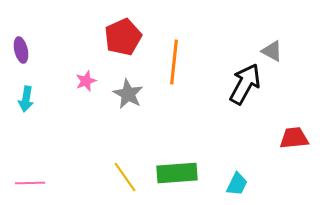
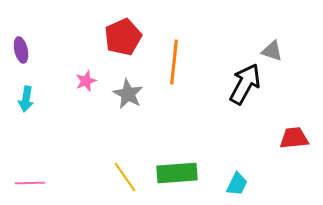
gray triangle: rotated 10 degrees counterclockwise
